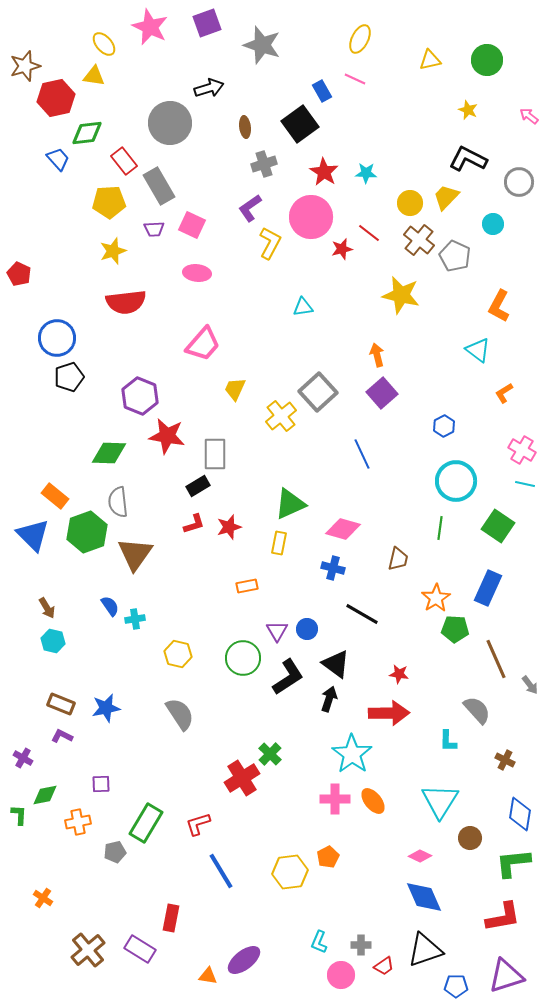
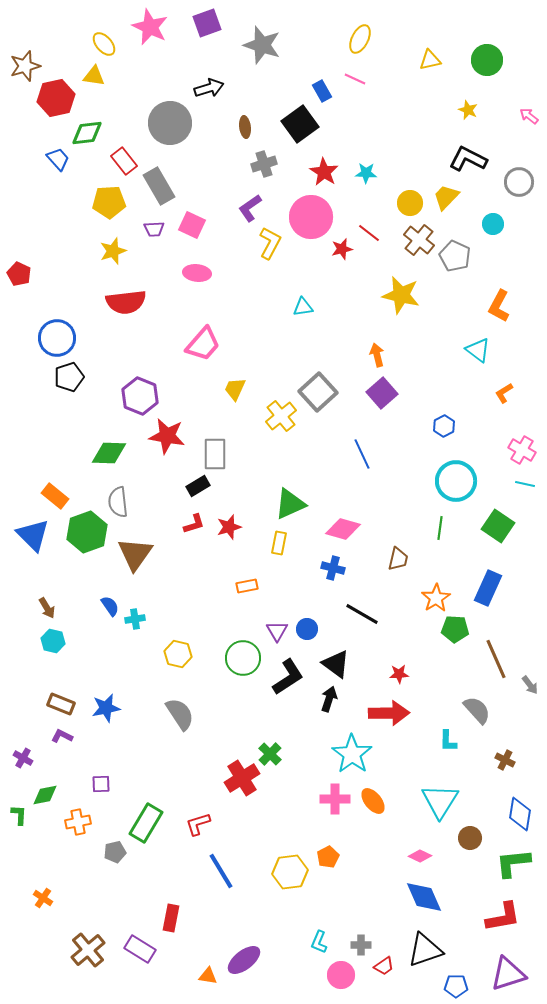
red star at (399, 674): rotated 12 degrees counterclockwise
purple triangle at (506, 976): moved 2 px right, 2 px up
